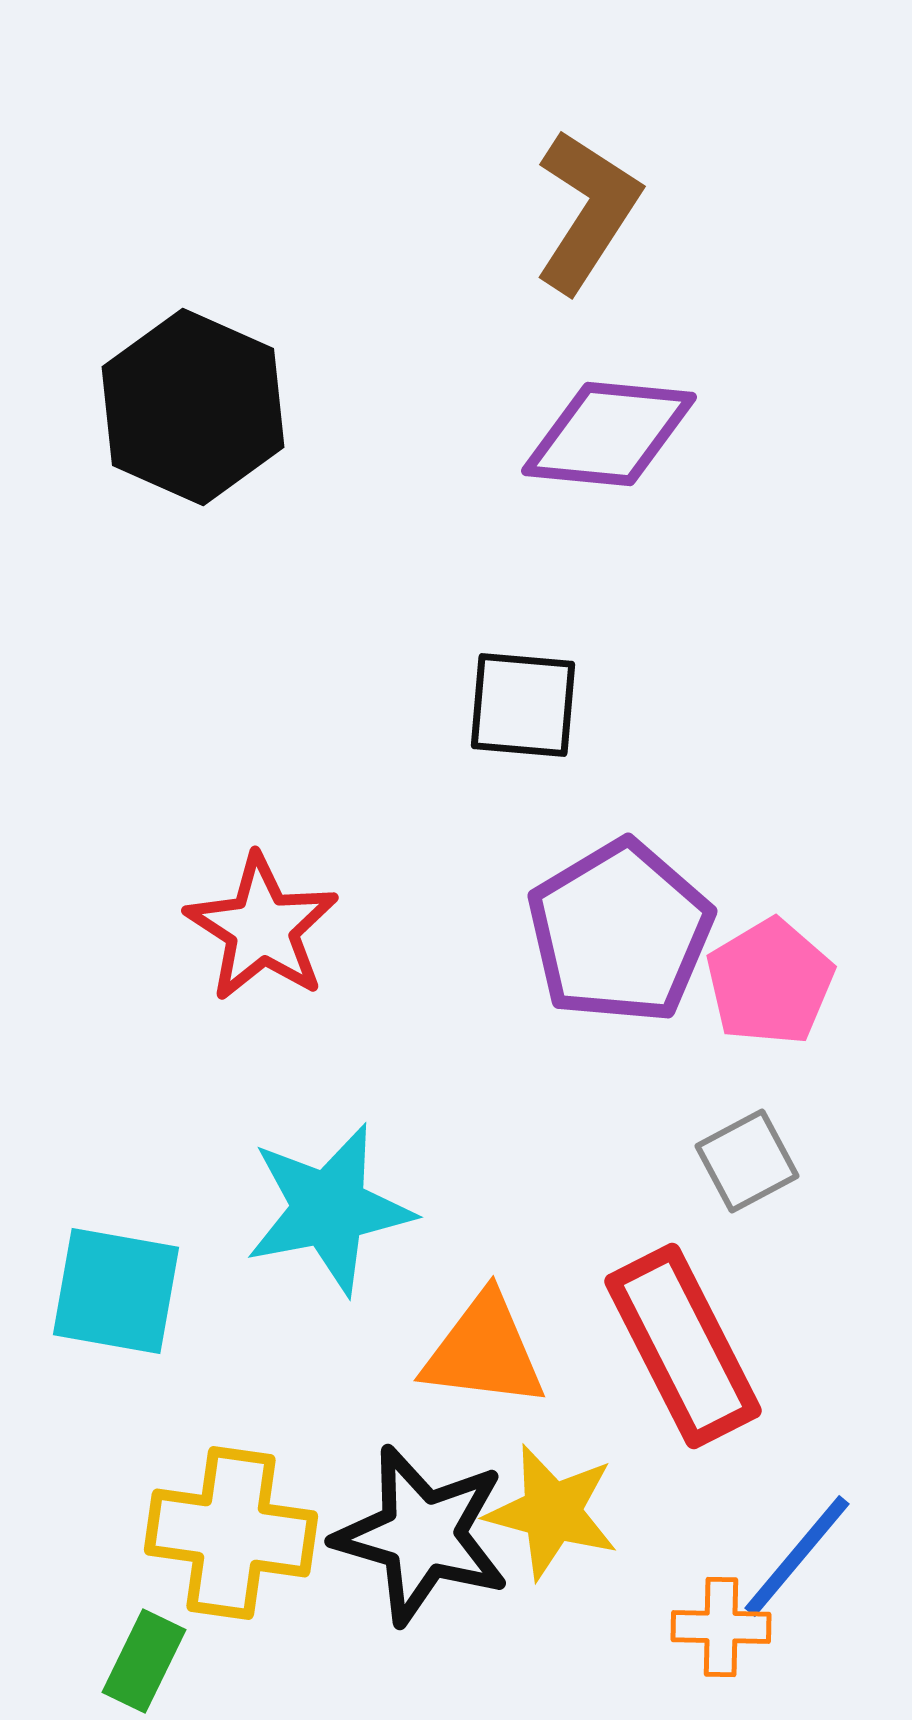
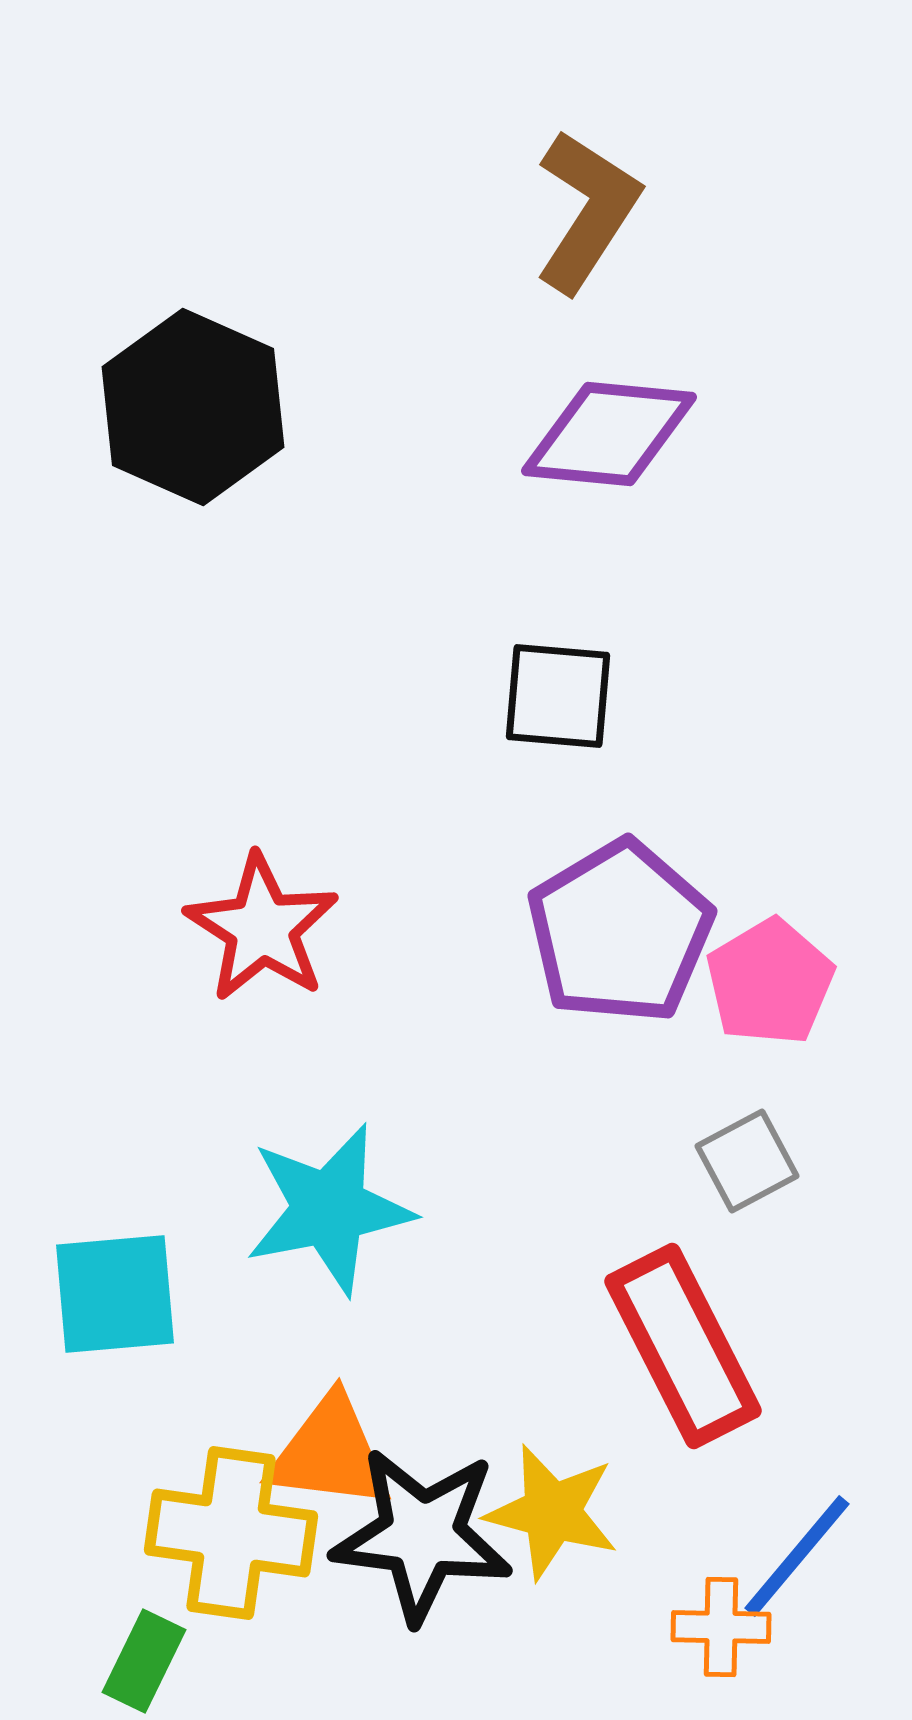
black square: moved 35 px right, 9 px up
cyan square: moved 1 px left, 3 px down; rotated 15 degrees counterclockwise
orange triangle: moved 154 px left, 102 px down
black star: rotated 9 degrees counterclockwise
